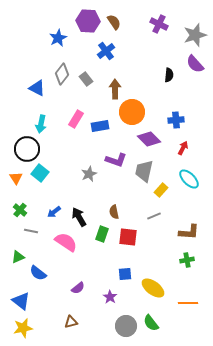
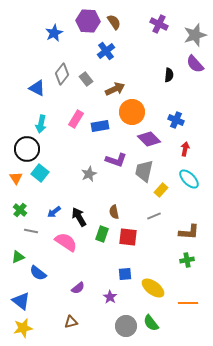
blue star at (58, 38): moved 4 px left, 5 px up
brown arrow at (115, 89): rotated 66 degrees clockwise
blue cross at (176, 120): rotated 28 degrees clockwise
red arrow at (183, 148): moved 2 px right, 1 px down; rotated 16 degrees counterclockwise
